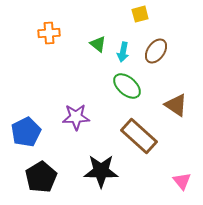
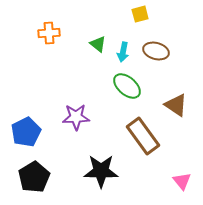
brown ellipse: rotated 70 degrees clockwise
brown rectangle: moved 4 px right; rotated 12 degrees clockwise
black pentagon: moved 7 px left
